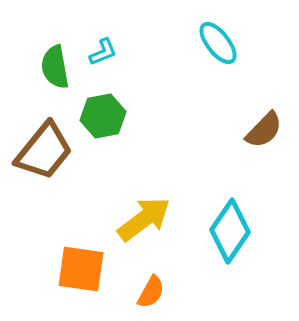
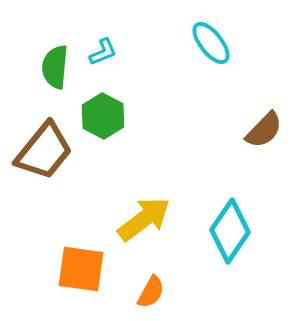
cyan ellipse: moved 7 px left
green semicircle: rotated 15 degrees clockwise
green hexagon: rotated 21 degrees counterclockwise
